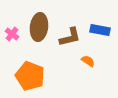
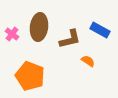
blue rectangle: rotated 18 degrees clockwise
brown L-shape: moved 2 px down
